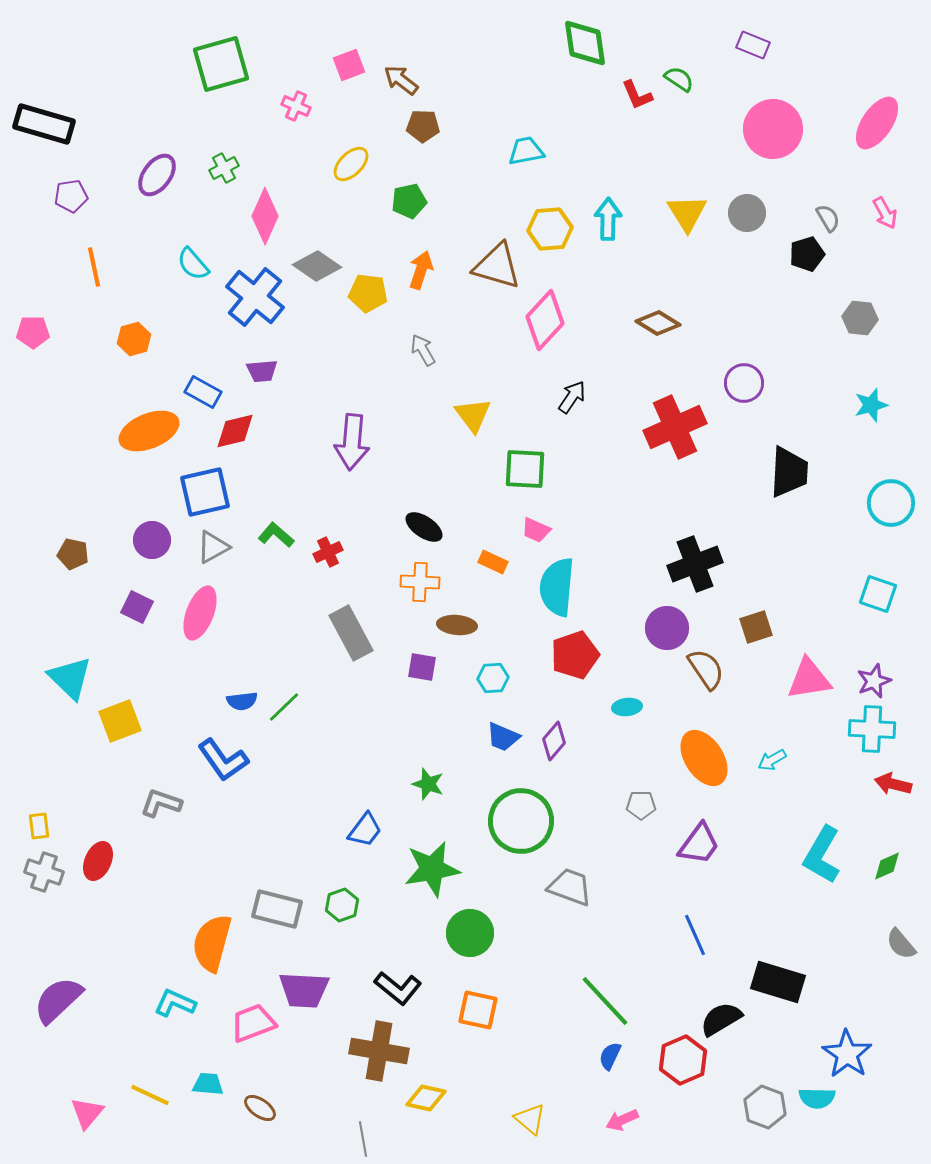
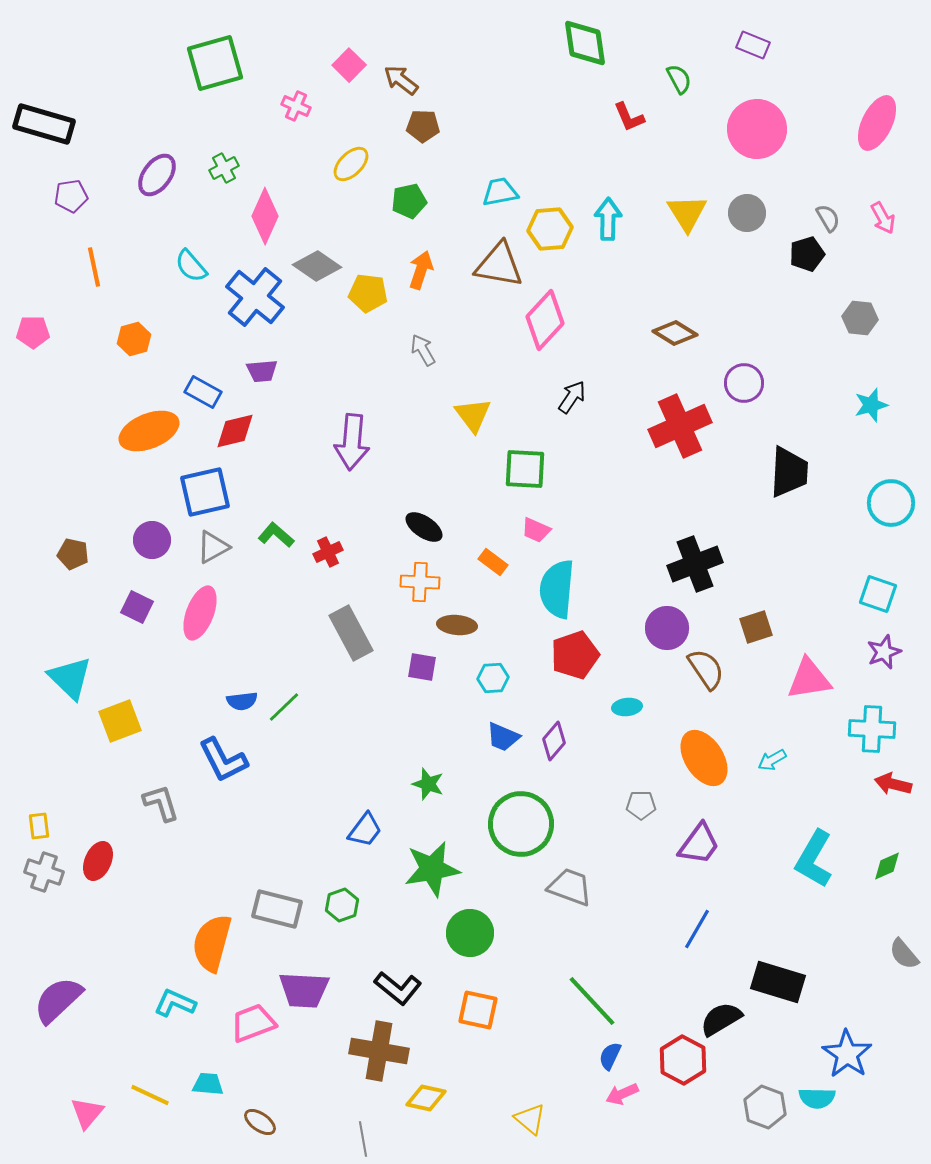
green square at (221, 64): moved 6 px left, 1 px up
pink square at (349, 65): rotated 24 degrees counterclockwise
green semicircle at (679, 79): rotated 28 degrees clockwise
red L-shape at (637, 95): moved 8 px left, 22 px down
pink ellipse at (877, 123): rotated 8 degrees counterclockwise
pink circle at (773, 129): moved 16 px left
cyan trapezoid at (526, 151): moved 26 px left, 41 px down
pink arrow at (885, 213): moved 2 px left, 5 px down
cyan semicircle at (193, 264): moved 2 px left, 2 px down
brown triangle at (497, 266): moved 2 px right, 1 px up; rotated 6 degrees counterclockwise
brown diamond at (658, 323): moved 17 px right, 10 px down
red cross at (675, 427): moved 5 px right, 1 px up
orange rectangle at (493, 562): rotated 12 degrees clockwise
cyan semicircle at (557, 587): moved 2 px down
purple star at (874, 681): moved 10 px right, 29 px up
blue L-shape at (223, 760): rotated 8 degrees clockwise
gray L-shape at (161, 803): rotated 54 degrees clockwise
green circle at (521, 821): moved 3 px down
cyan L-shape at (822, 855): moved 8 px left, 4 px down
blue line at (695, 935): moved 2 px right, 6 px up; rotated 54 degrees clockwise
gray semicircle at (901, 944): moved 3 px right, 10 px down
green line at (605, 1001): moved 13 px left
red hexagon at (683, 1060): rotated 9 degrees counterclockwise
brown ellipse at (260, 1108): moved 14 px down
pink arrow at (622, 1120): moved 26 px up
